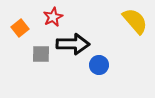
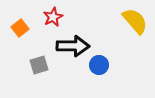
black arrow: moved 2 px down
gray square: moved 2 px left, 11 px down; rotated 18 degrees counterclockwise
